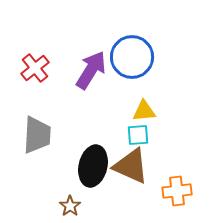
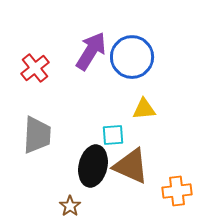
purple arrow: moved 19 px up
yellow triangle: moved 2 px up
cyan square: moved 25 px left
